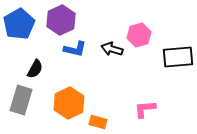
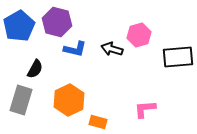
purple hexagon: moved 4 px left, 2 px down; rotated 20 degrees counterclockwise
blue pentagon: moved 2 px down
orange hexagon: moved 3 px up
